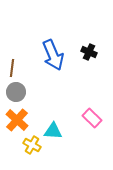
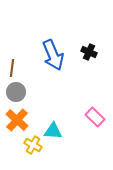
pink rectangle: moved 3 px right, 1 px up
yellow cross: moved 1 px right
